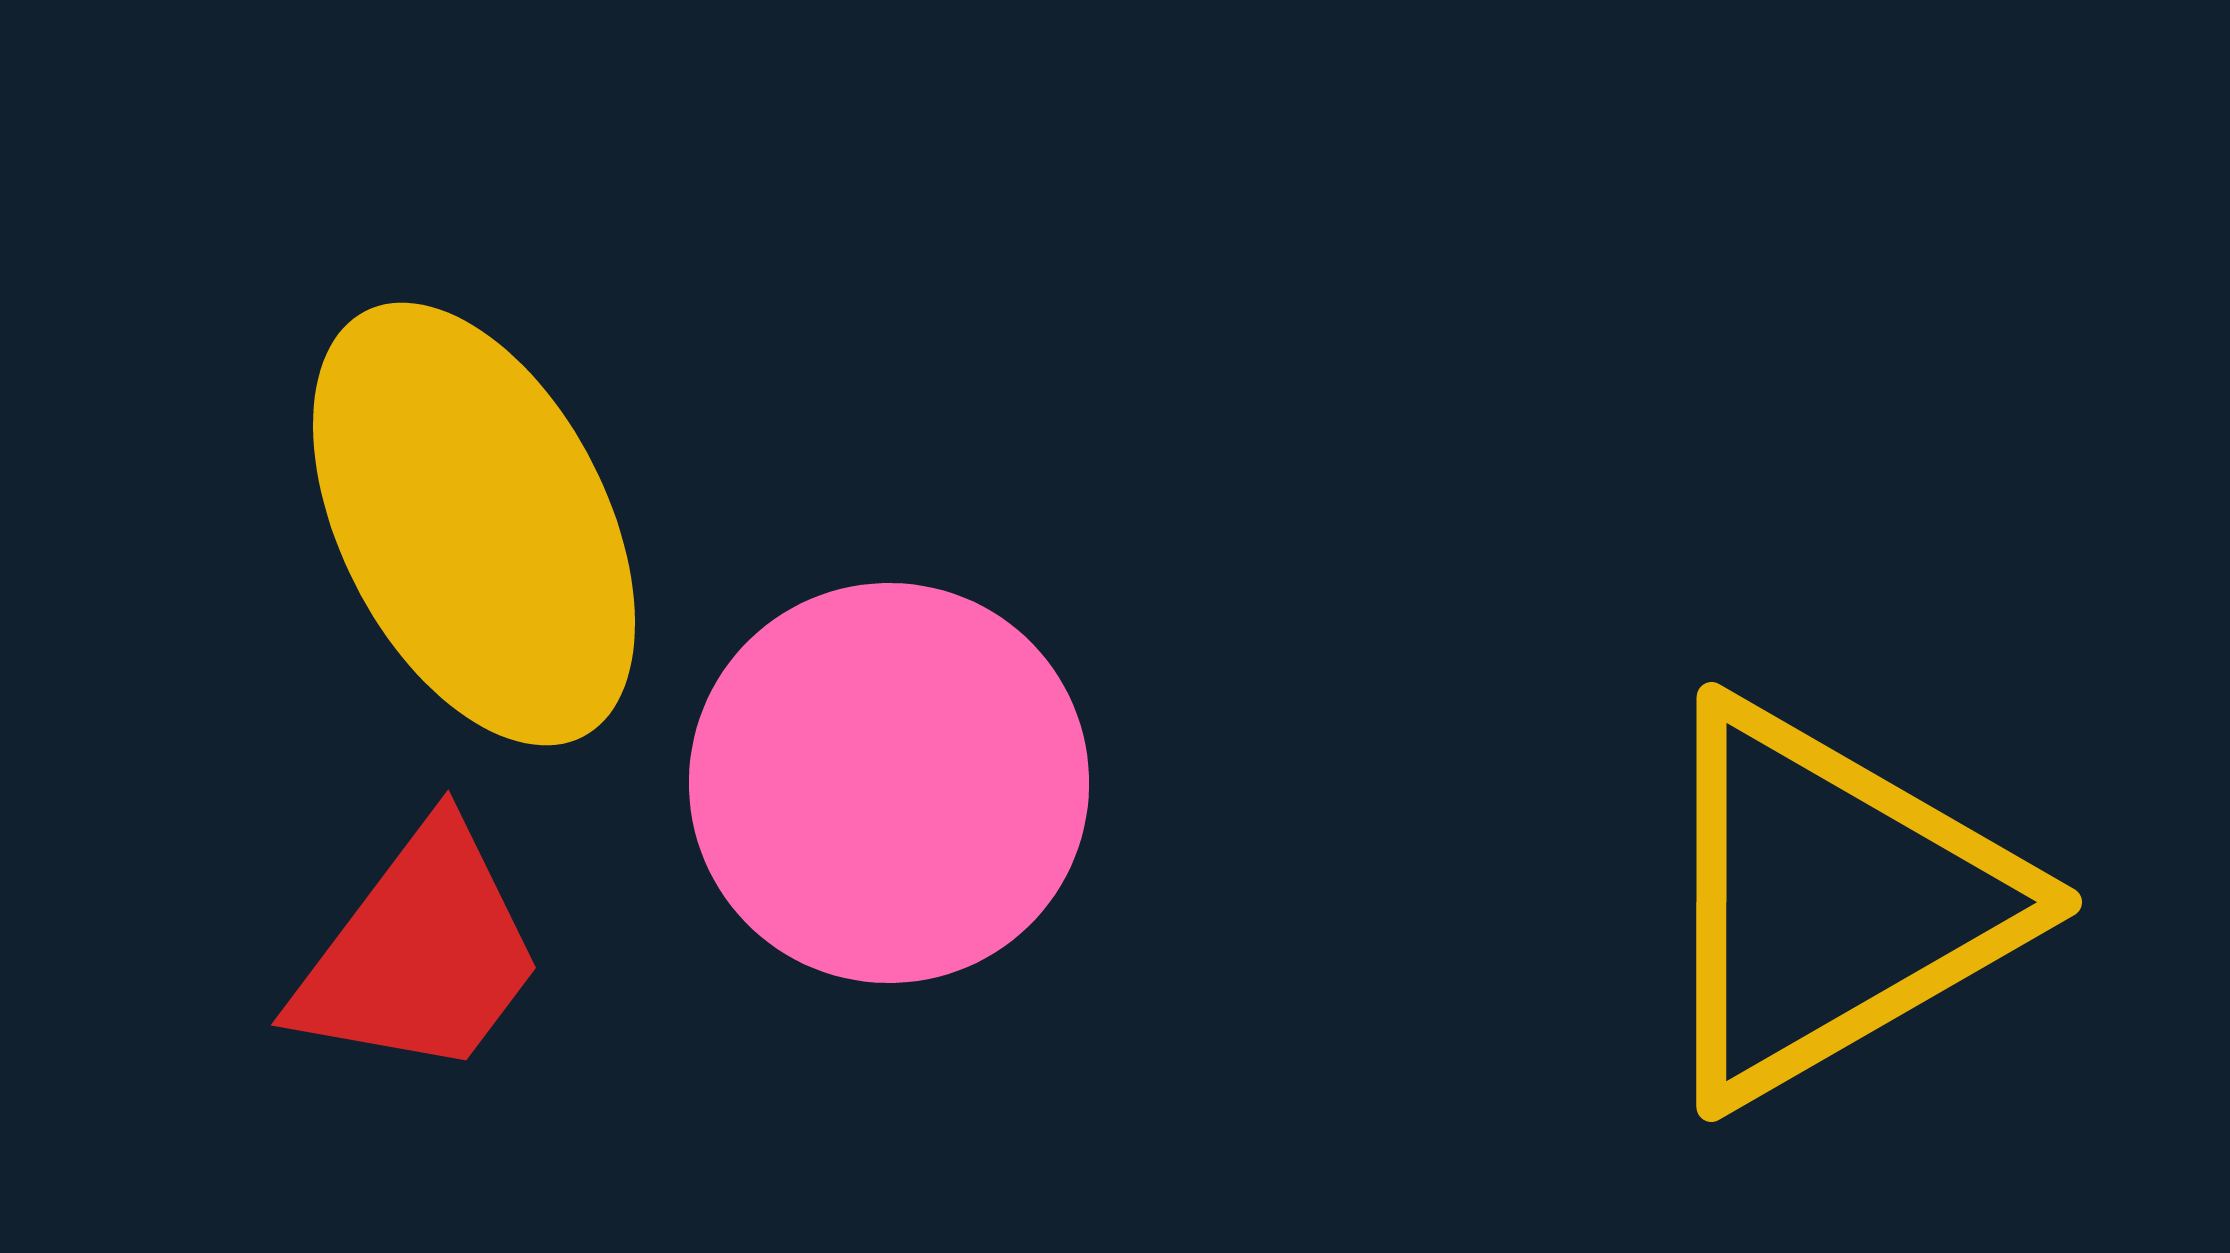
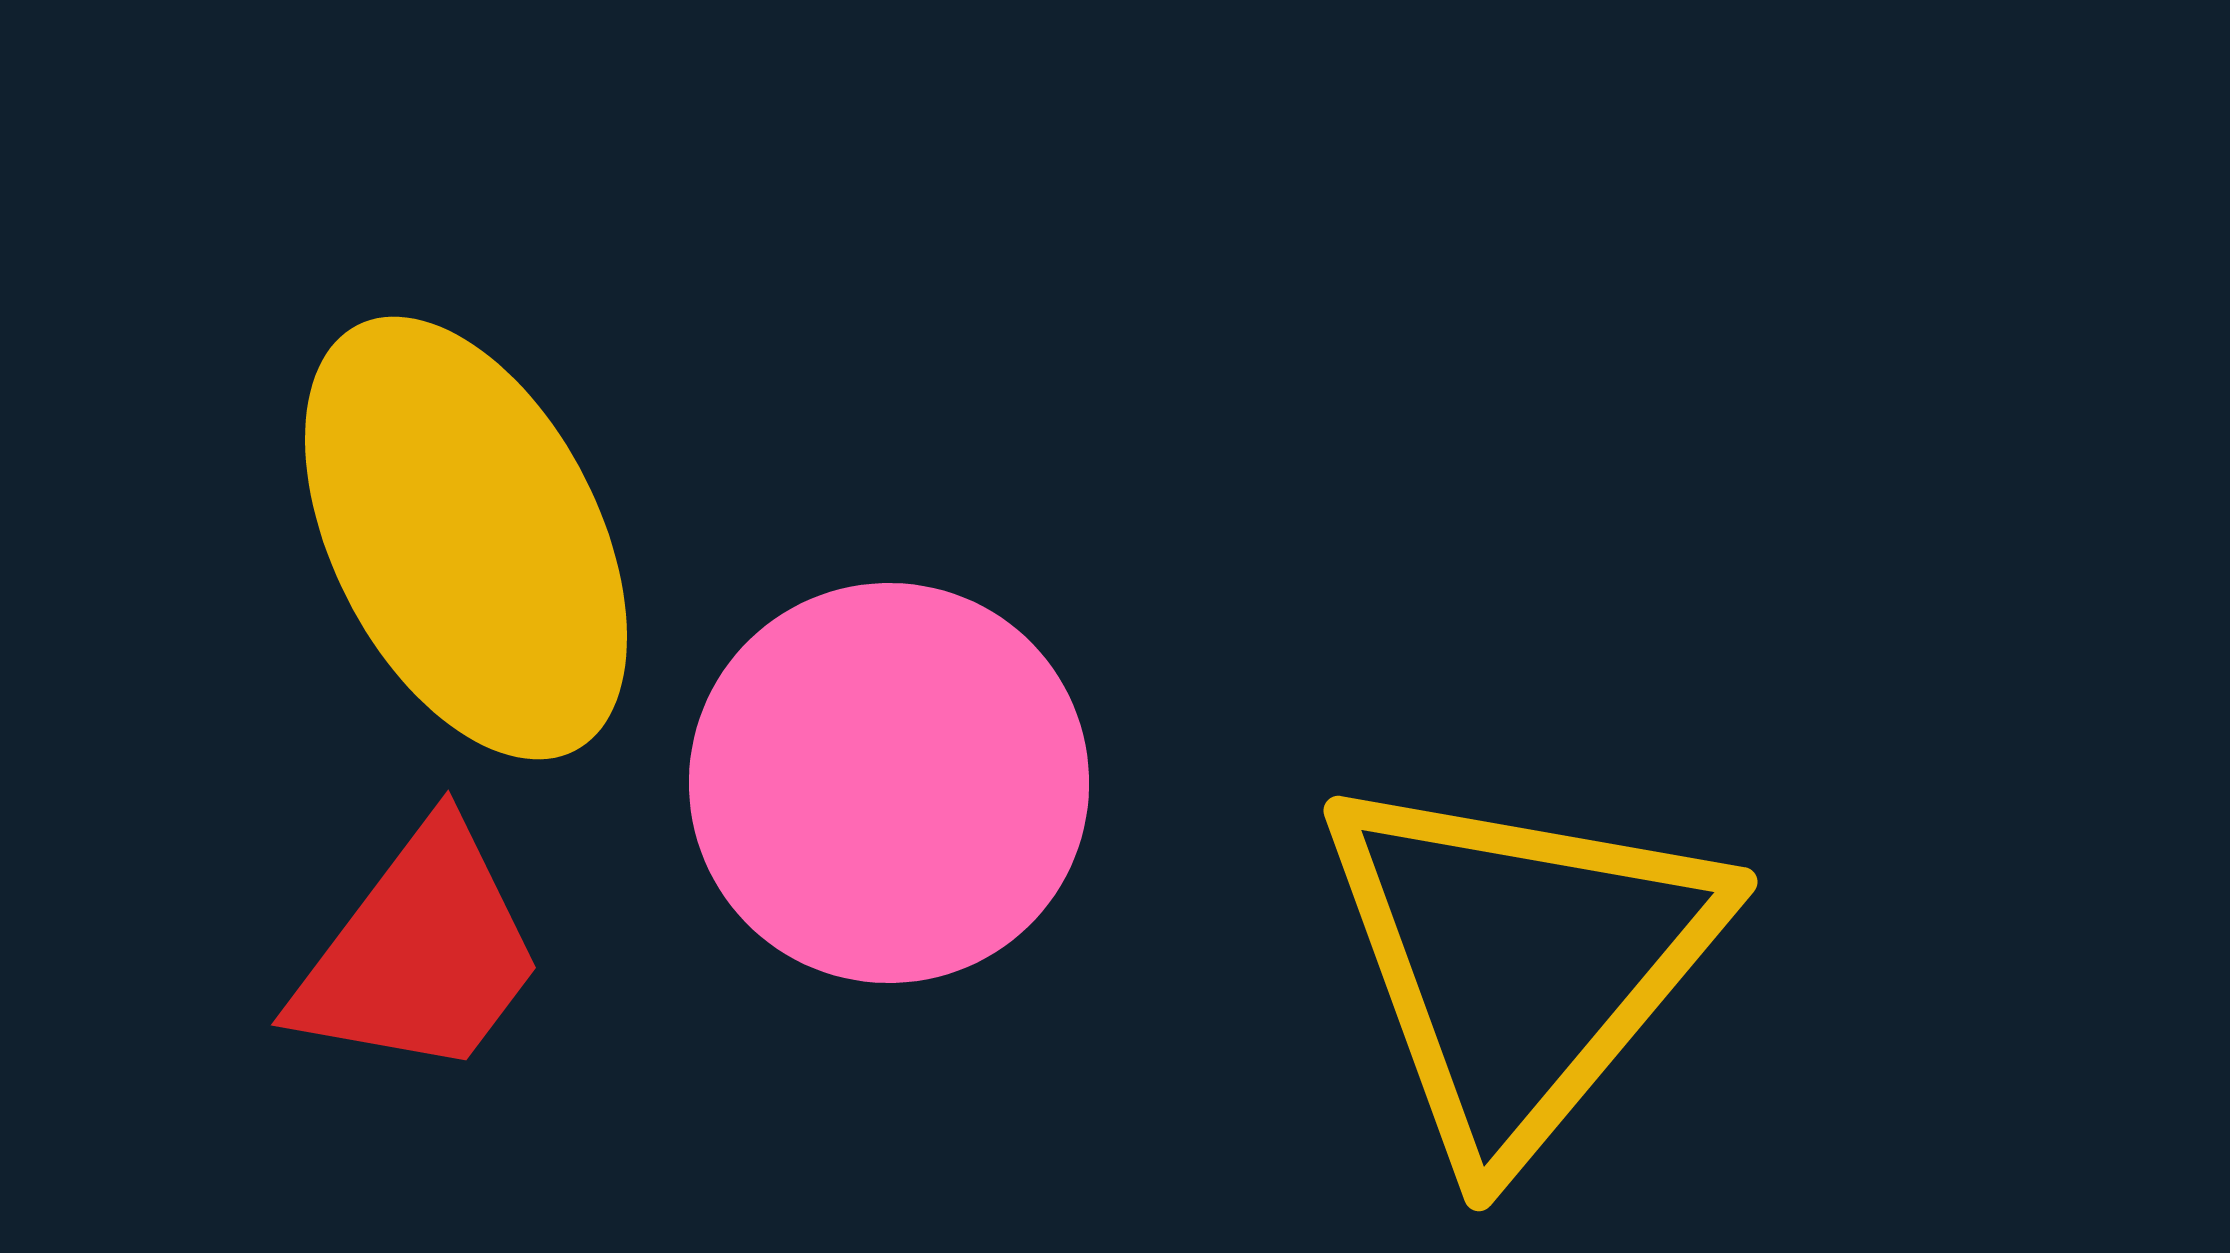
yellow ellipse: moved 8 px left, 14 px down
yellow triangle: moved 310 px left, 61 px down; rotated 20 degrees counterclockwise
